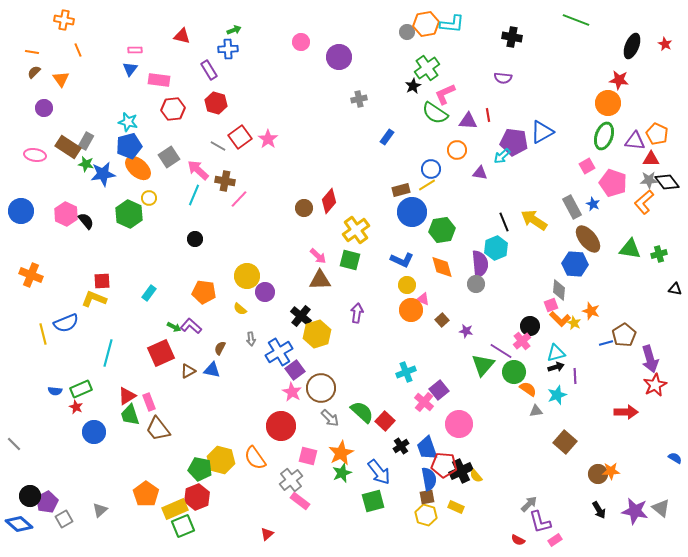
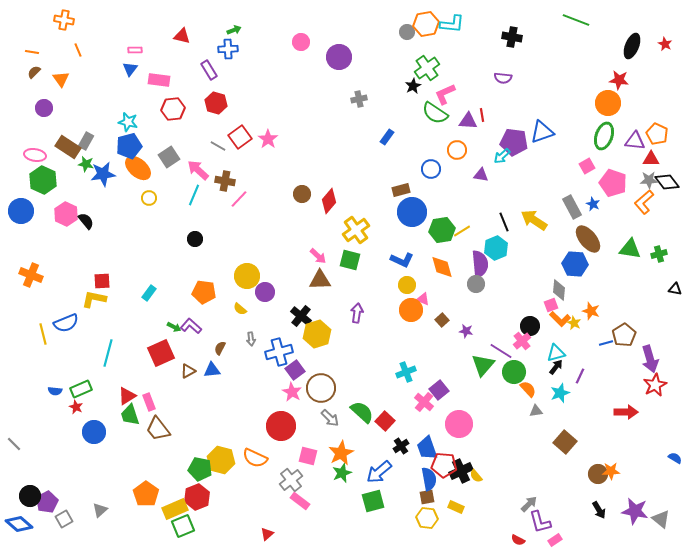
red line at (488, 115): moved 6 px left
blue triangle at (542, 132): rotated 10 degrees clockwise
purple triangle at (480, 173): moved 1 px right, 2 px down
yellow line at (427, 185): moved 35 px right, 46 px down
brown circle at (304, 208): moved 2 px left, 14 px up
green hexagon at (129, 214): moved 86 px left, 34 px up
yellow L-shape at (94, 299): rotated 10 degrees counterclockwise
blue cross at (279, 352): rotated 16 degrees clockwise
black arrow at (556, 367): rotated 35 degrees counterclockwise
blue triangle at (212, 370): rotated 18 degrees counterclockwise
purple line at (575, 376): moved 5 px right; rotated 28 degrees clockwise
orange semicircle at (528, 389): rotated 12 degrees clockwise
cyan star at (557, 395): moved 3 px right, 2 px up
orange semicircle at (255, 458): rotated 30 degrees counterclockwise
blue arrow at (379, 472): rotated 88 degrees clockwise
gray triangle at (661, 508): moved 11 px down
yellow hexagon at (426, 515): moved 1 px right, 3 px down; rotated 10 degrees counterclockwise
